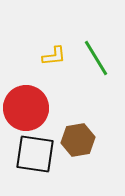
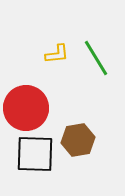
yellow L-shape: moved 3 px right, 2 px up
black square: rotated 6 degrees counterclockwise
